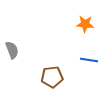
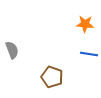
blue line: moved 6 px up
brown pentagon: rotated 25 degrees clockwise
